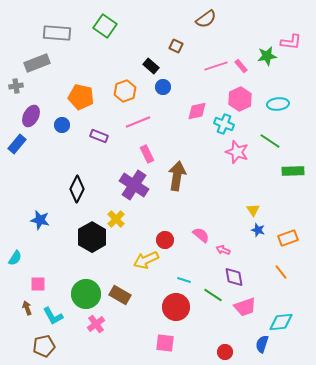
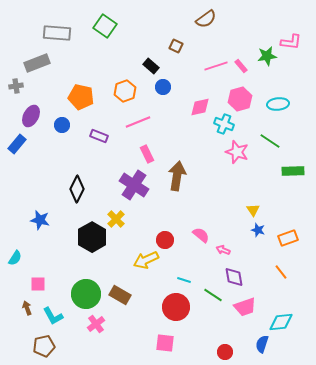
pink hexagon at (240, 99): rotated 10 degrees clockwise
pink diamond at (197, 111): moved 3 px right, 4 px up
